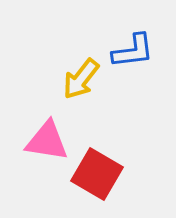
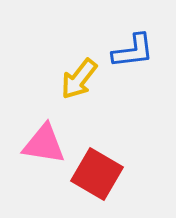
yellow arrow: moved 2 px left
pink triangle: moved 3 px left, 3 px down
